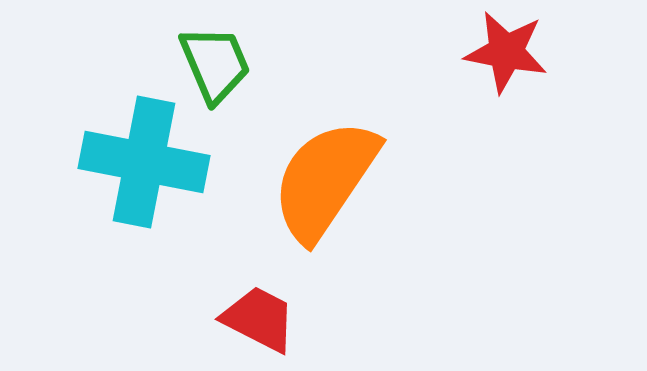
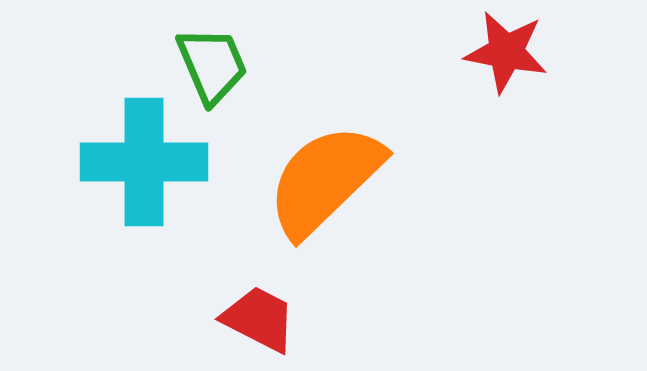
green trapezoid: moved 3 px left, 1 px down
cyan cross: rotated 11 degrees counterclockwise
orange semicircle: rotated 12 degrees clockwise
